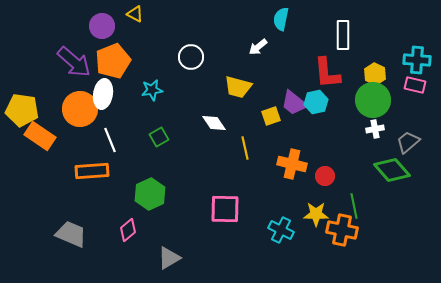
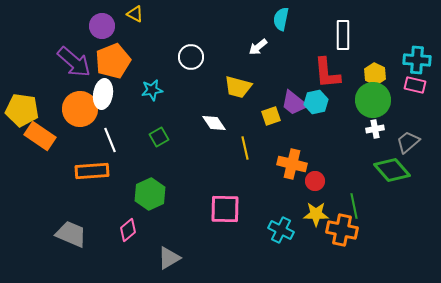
red circle at (325, 176): moved 10 px left, 5 px down
